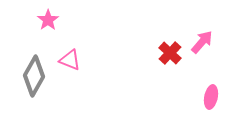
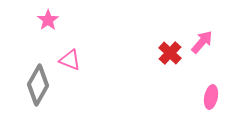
gray diamond: moved 4 px right, 9 px down
